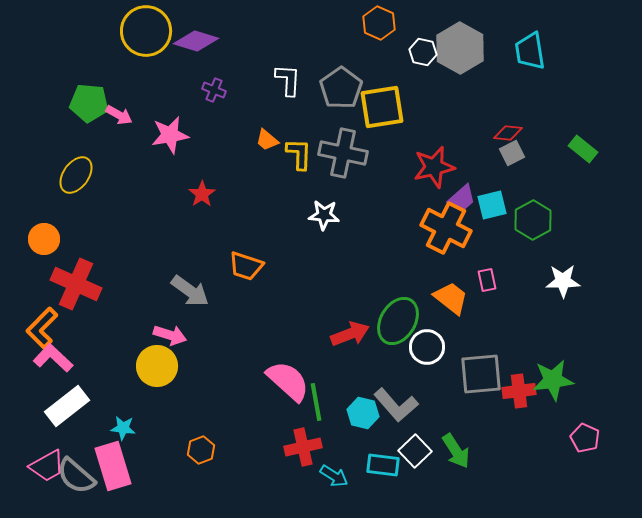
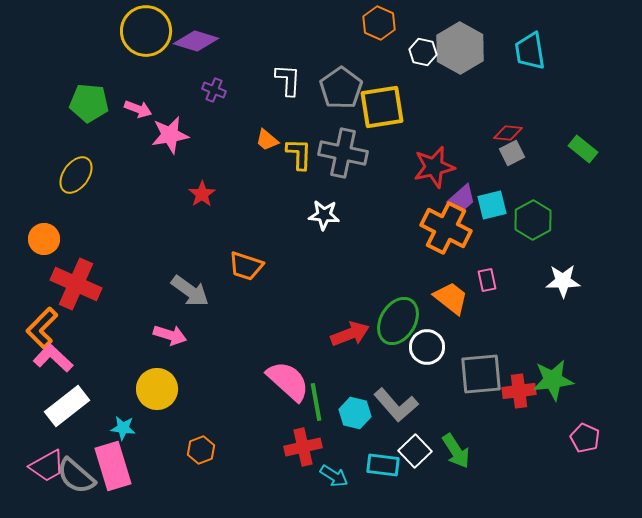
pink arrow at (119, 115): moved 19 px right, 6 px up; rotated 8 degrees counterclockwise
yellow circle at (157, 366): moved 23 px down
cyan hexagon at (363, 413): moved 8 px left
